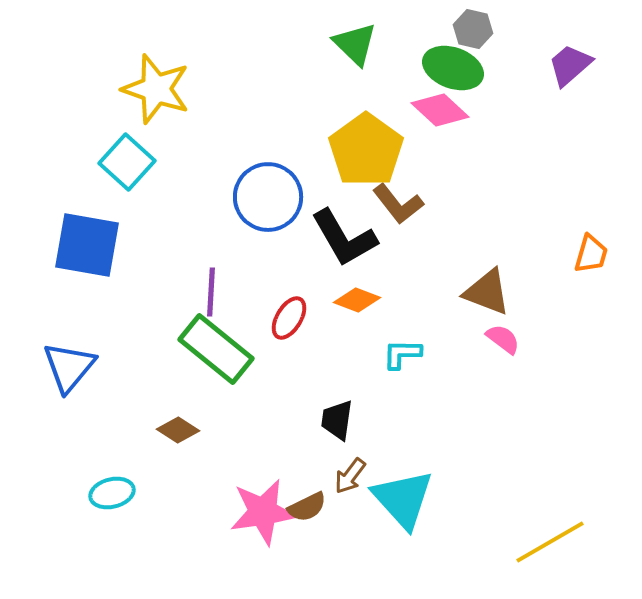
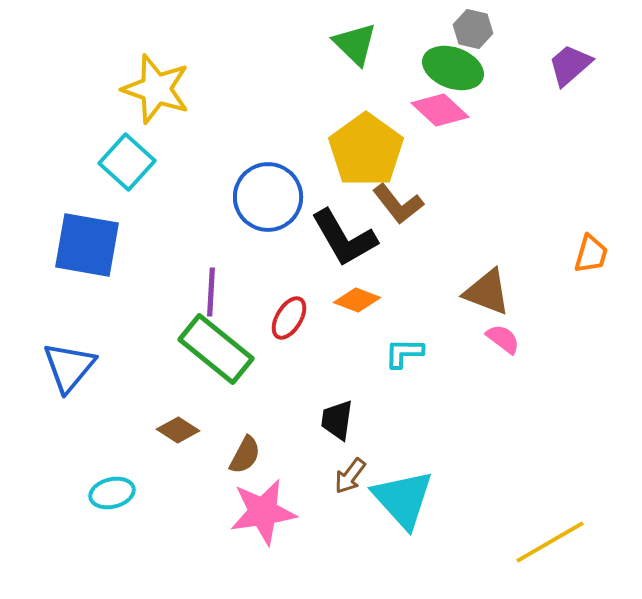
cyan L-shape: moved 2 px right, 1 px up
brown semicircle: moved 62 px left, 52 px up; rotated 36 degrees counterclockwise
